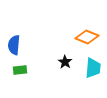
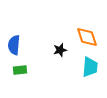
orange diamond: rotated 50 degrees clockwise
black star: moved 5 px left, 12 px up; rotated 24 degrees clockwise
cyan trapezoid: moved 3 px left, 1 px up
